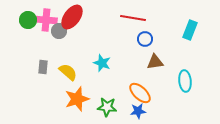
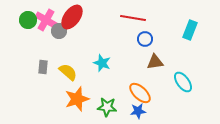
pink cross: rotated 25 degrees clockwise
cyan ellipse: moved 2 px left, 1 px down; rotated 30 degrees counterclockwise
